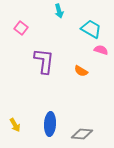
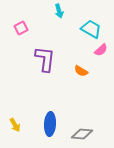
pink square: rotated 24 degrees clockwise
pink semicircle: rotated 120 degrees clockwise
purple L-shape: moved 1 px right, 2 px up
